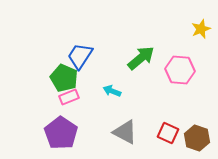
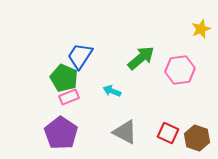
pink hexagon: rotated 12 degrees counterclockwise
